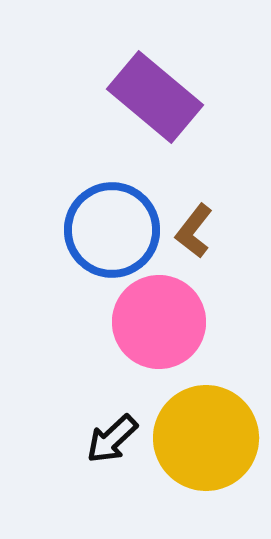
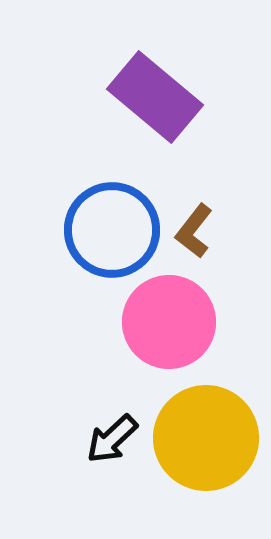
pink circle: moved 10 px right
